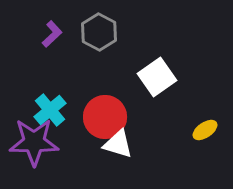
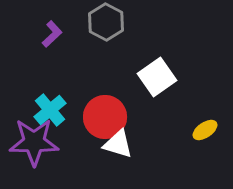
gray hexagon: moved 7 px right, 10 px up
